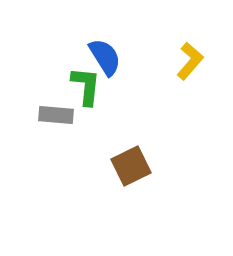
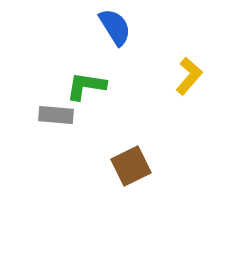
blue semicircle: moved 10 px right, 30 px up
yellow L-shape: moved 1 px left, 15 px down
green L-shape: rotated 87 degrees counterclockwise
